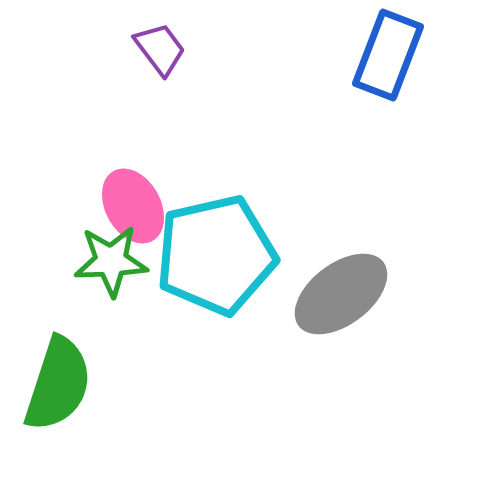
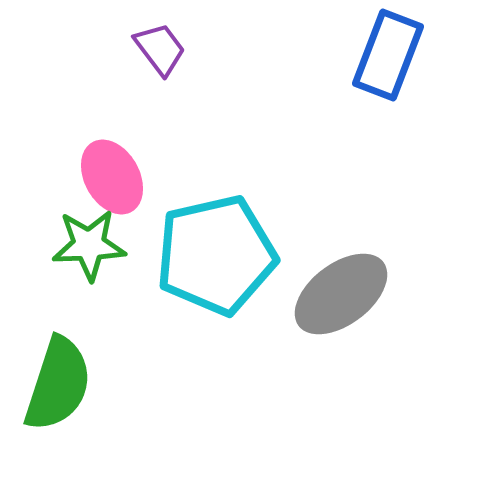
pink ellipse: moved 21 px left, 29 px up
green star: moved 22 px left, 16 px up
